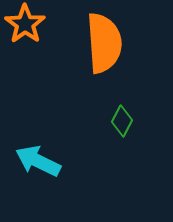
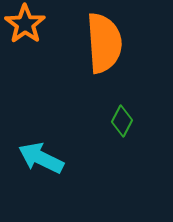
cyan arrow: moved 3 px right, 3 px up
